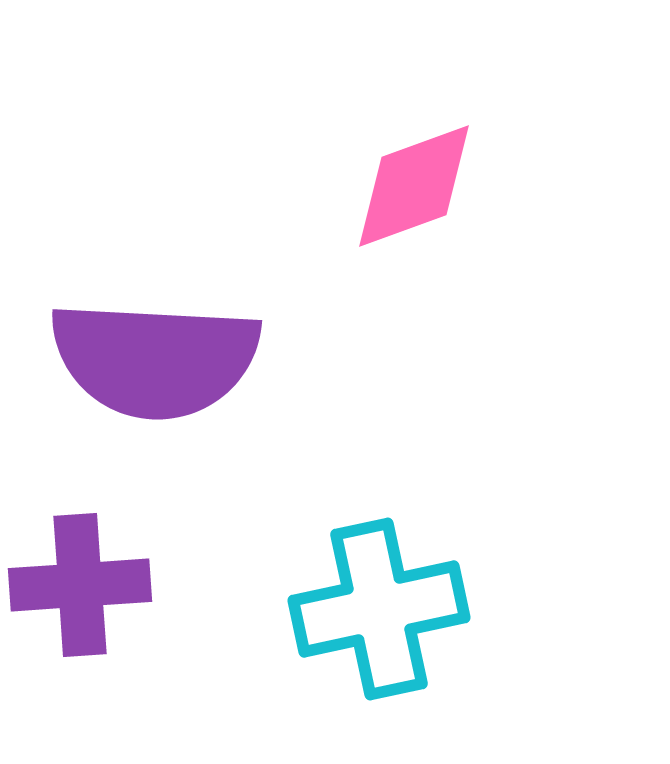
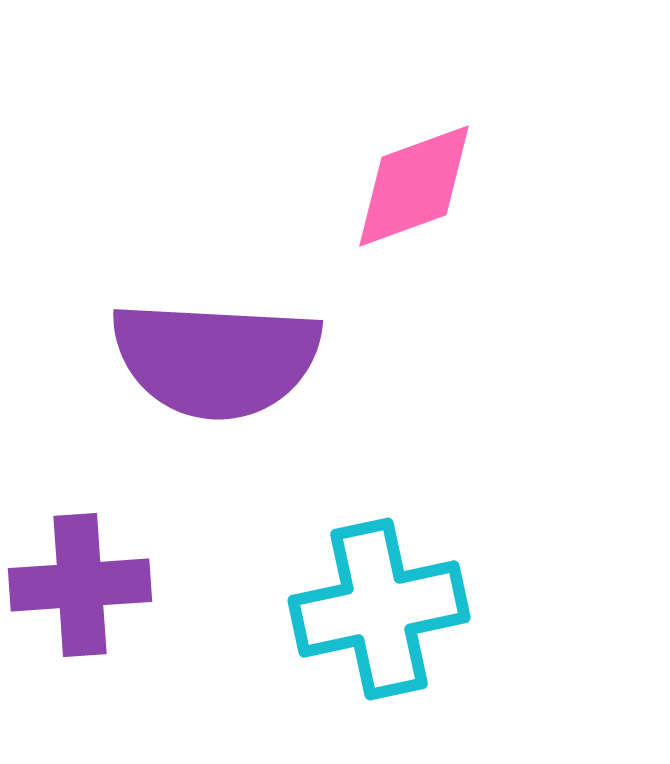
purple semicircle: moved 61 px right
